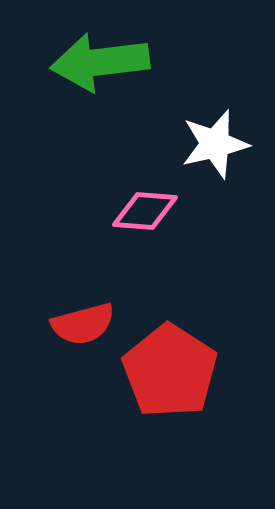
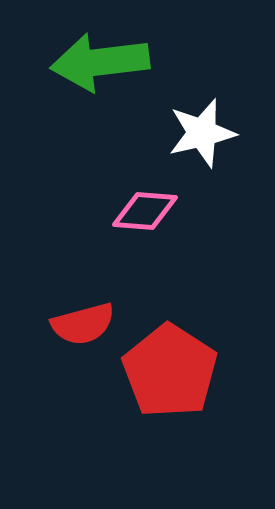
white star: moved 13 px left, 11 px up
